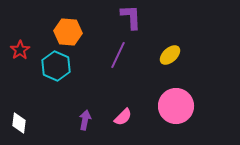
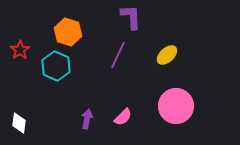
orange hexagon: rotated 12 degrees clockwise
yellow ellipse: moved 3 px left
purple arrow: moved 2 px right, 1 px up
